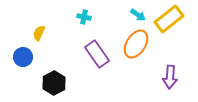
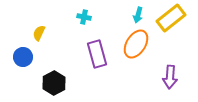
cyan arrow: rotated 70 degrees clockwise
yellow rectangle: moved 2 px right, 1 px up
purple rectangle: rotated 20 degrees clockwise
